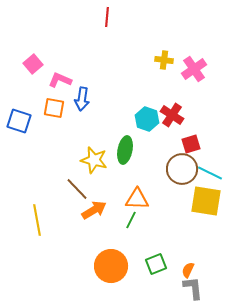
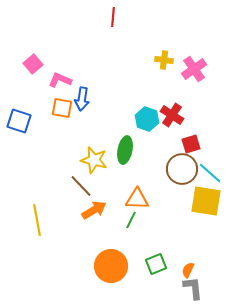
red line: moved 6 px right
orange square: moved 8 px right
cyan line: rotated 15 degrees clockwise
brown line: moved 4 px right, 3 px up
